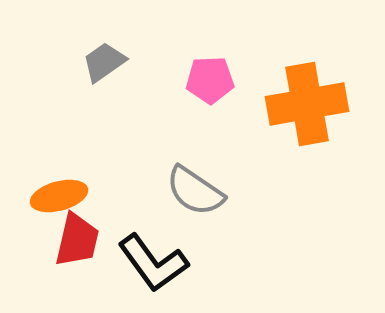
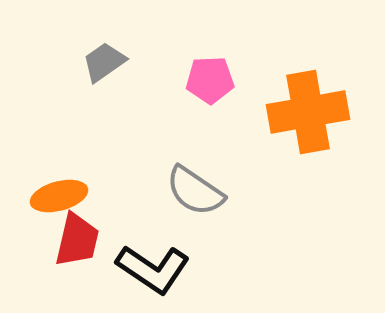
orange cross: moved 1 px right, 8 px down
black L-shape: moved 6 px down; rotated 20 degrees counterclockwise
